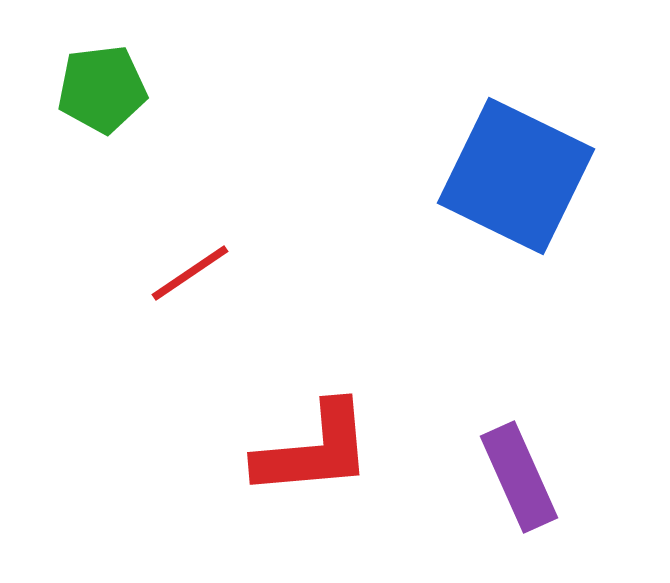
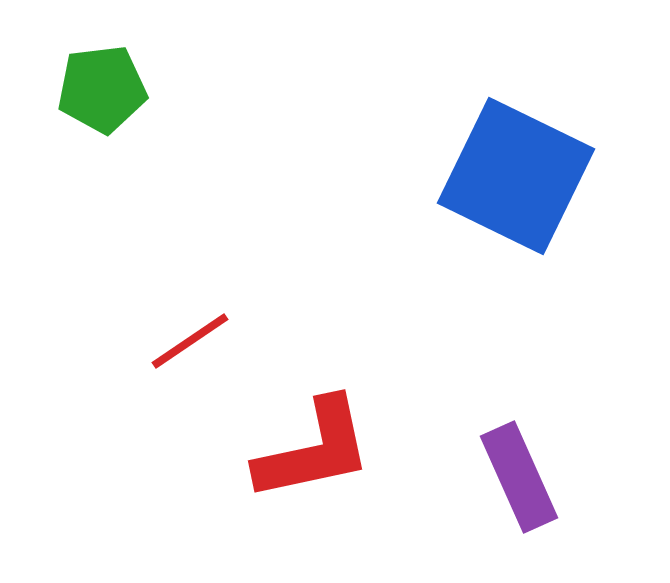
red line: moved 68 px down
red L-shape: rotated 7 degrees counterclockwise
